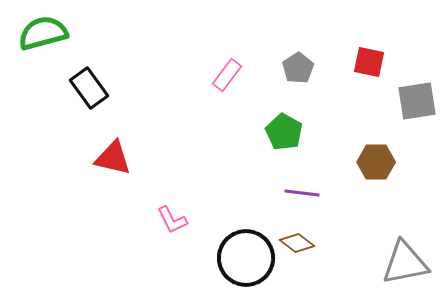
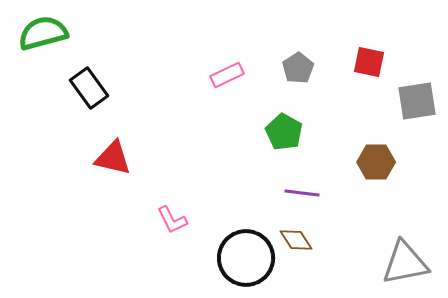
pink rectangle: rotated 28 degrees clockwise
brown diamond: moved 1 px left, 3 px up; rotated 20 degrees clockwise
